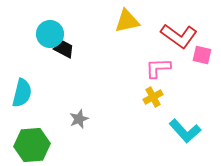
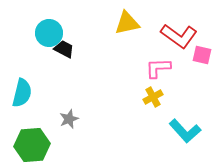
yellow triangle: moved 2 px down
cyan circle: moved 1 px left, 1 px up
gray star: moved 10 px left
